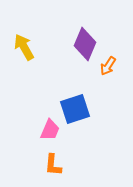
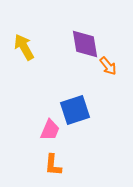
purple diamond: rotated 32 degrees counterclockwise
orange arrow: rotated 72 degrees counterclockwise
blue square: moved 1 px down
